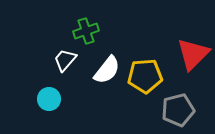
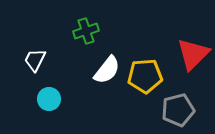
white trapezoid: moved 30 px left; rotated 15 degrees counterclockwise
